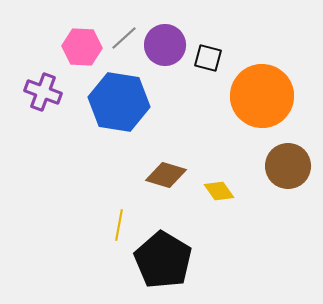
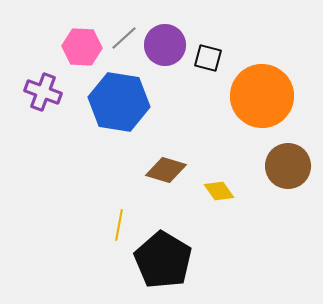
brown diamond: moved 5 px up
